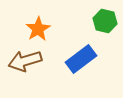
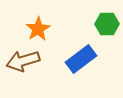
green hexagon: moved 2 px right, 3 px down; rotated 15 degrees counterclockwise
brown arrow: moved 2 px left
